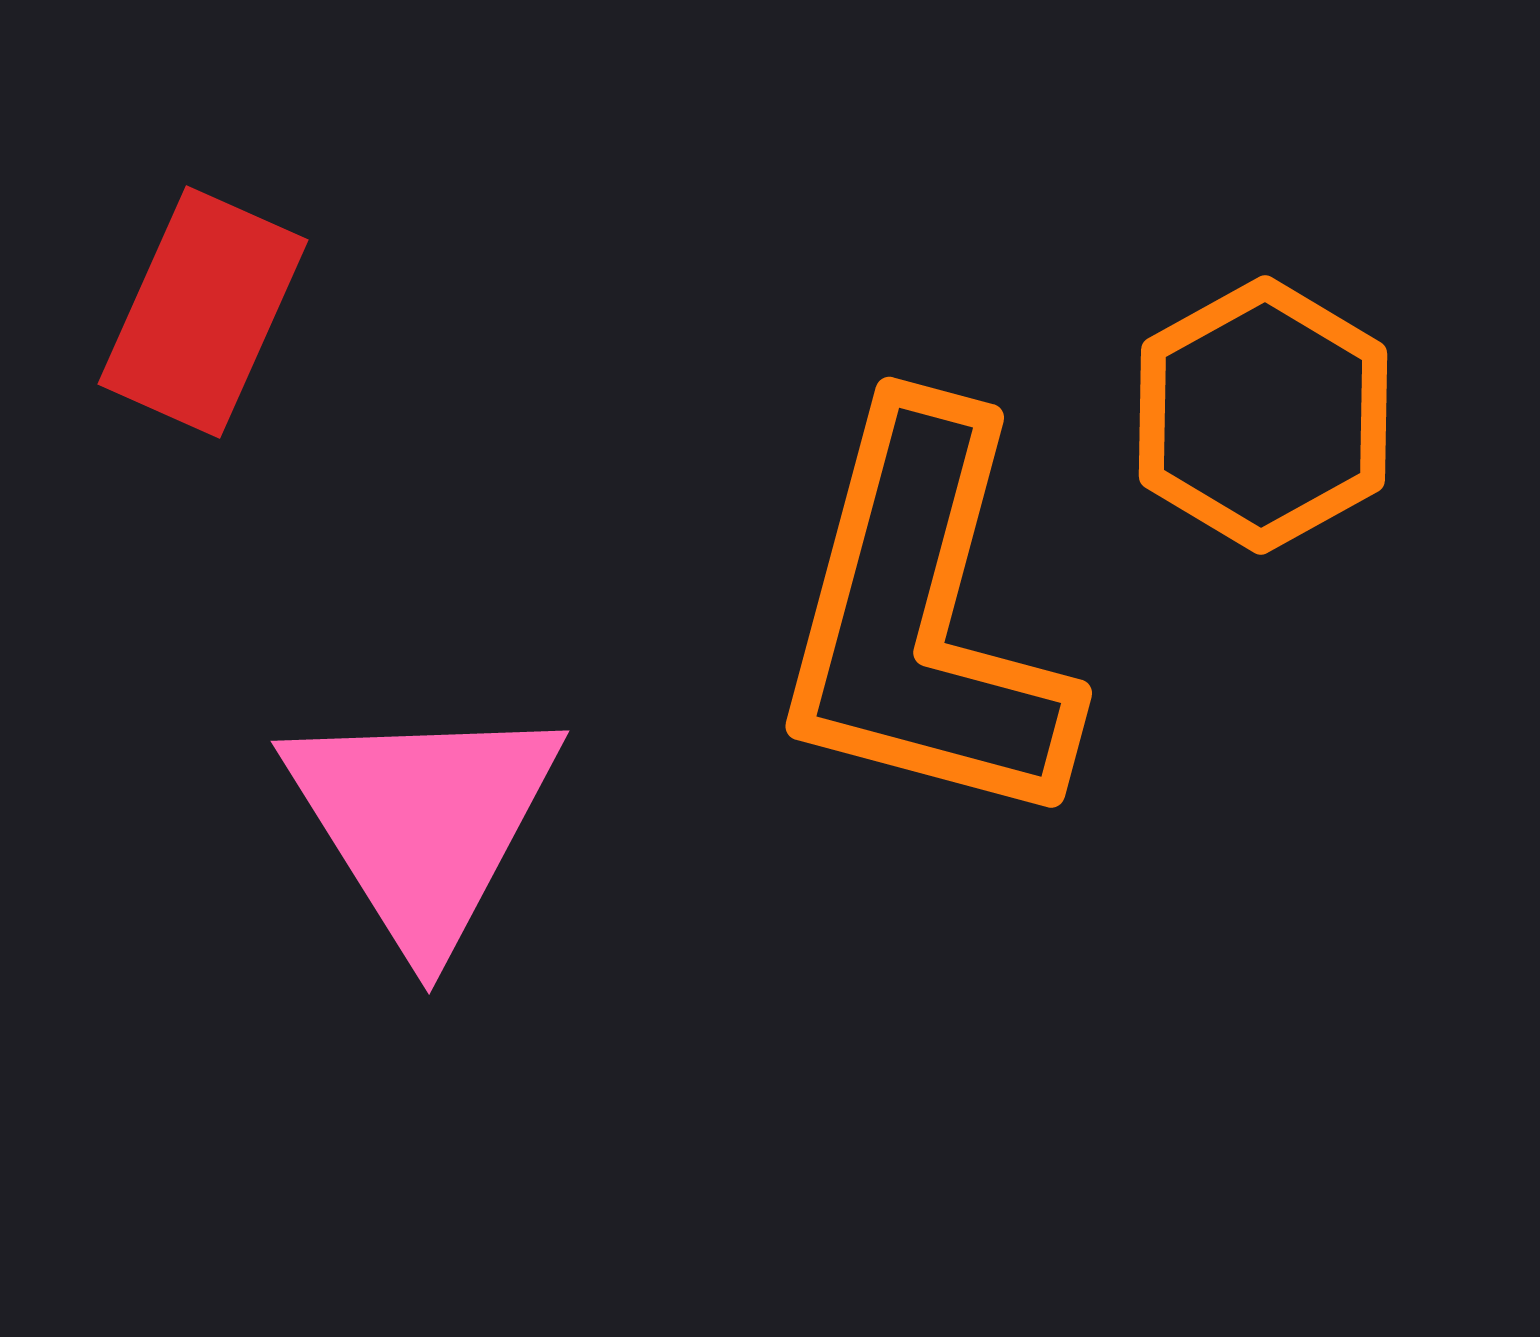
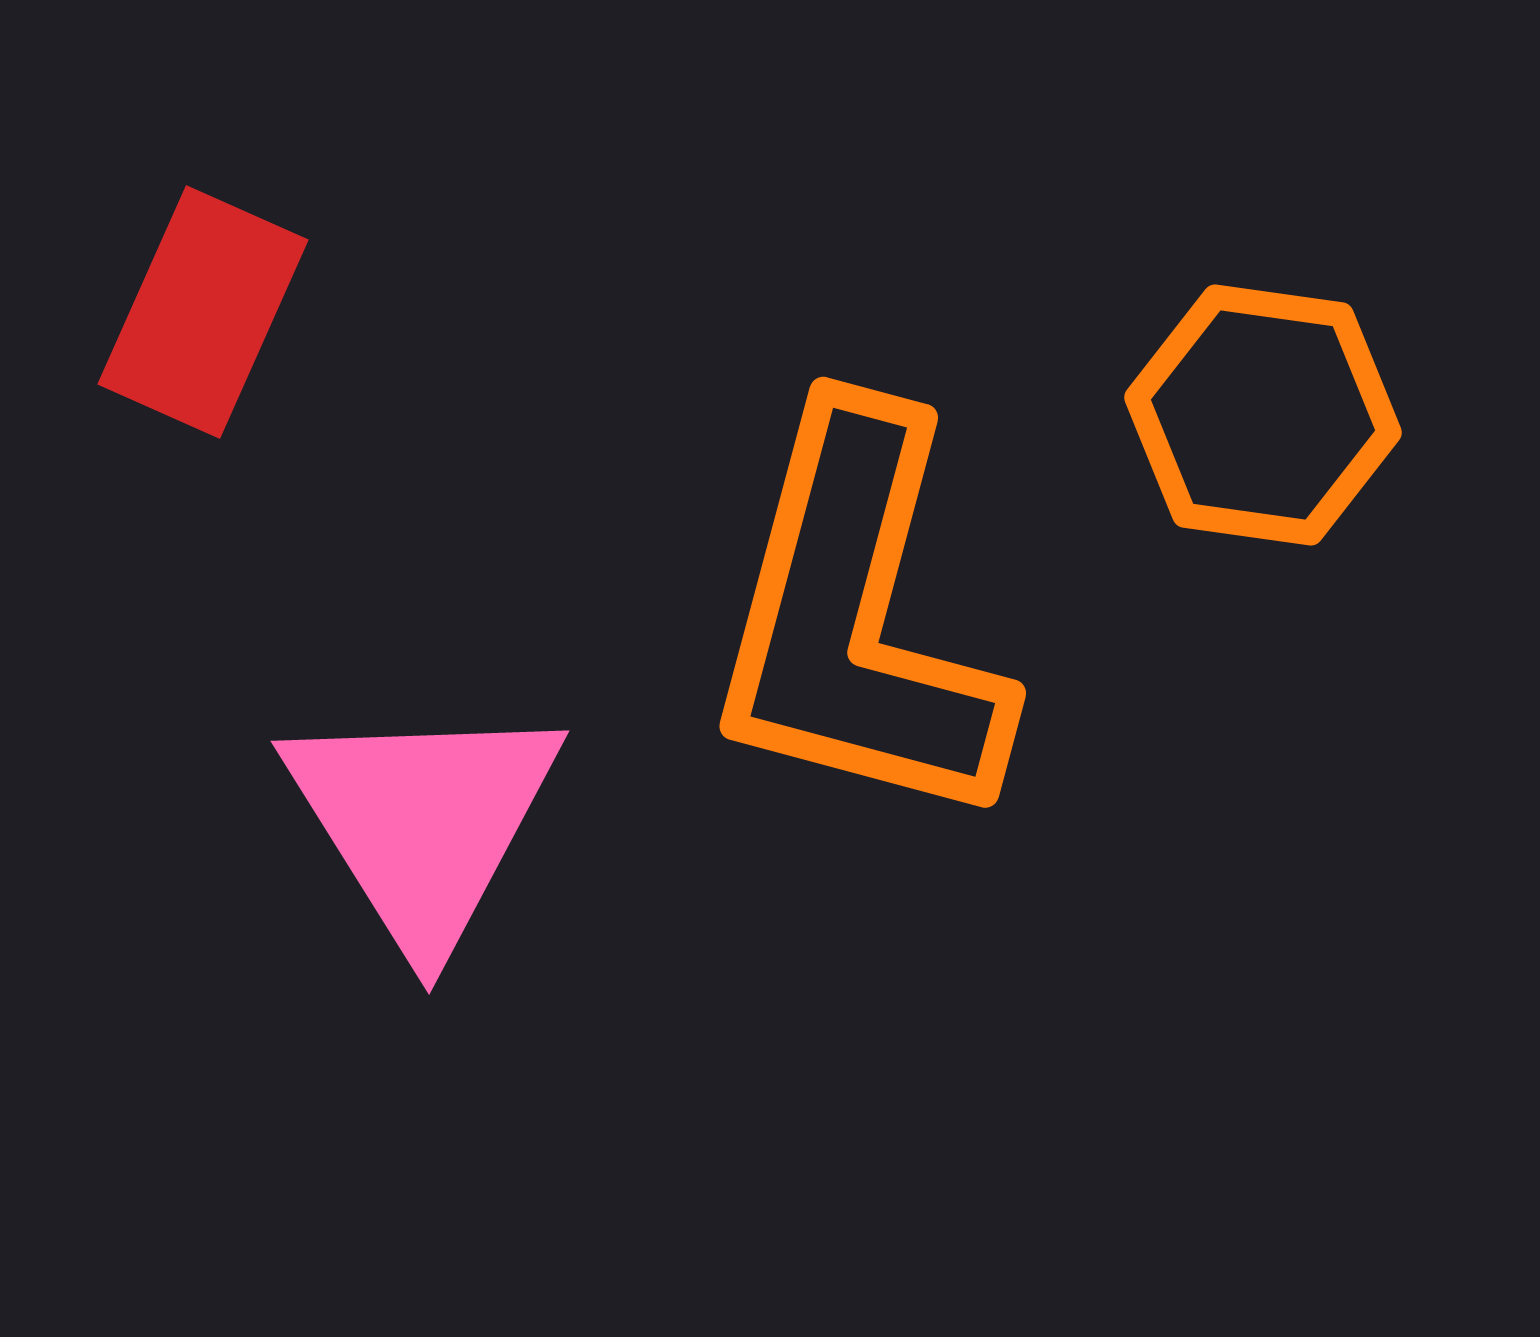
orange hexagon: rotated 23 degrees counterclockwise
orange L-shape: moved 66 px left
